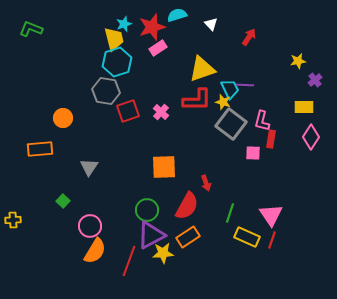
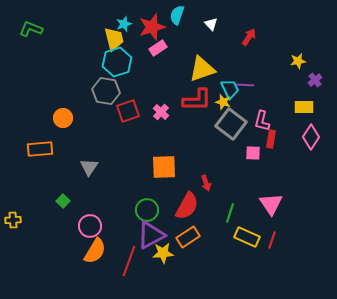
cyan semicircle at (177, 15): rotated 54 degrees counterclockwise
pink triangle at (271, 215): moved 11 px up
